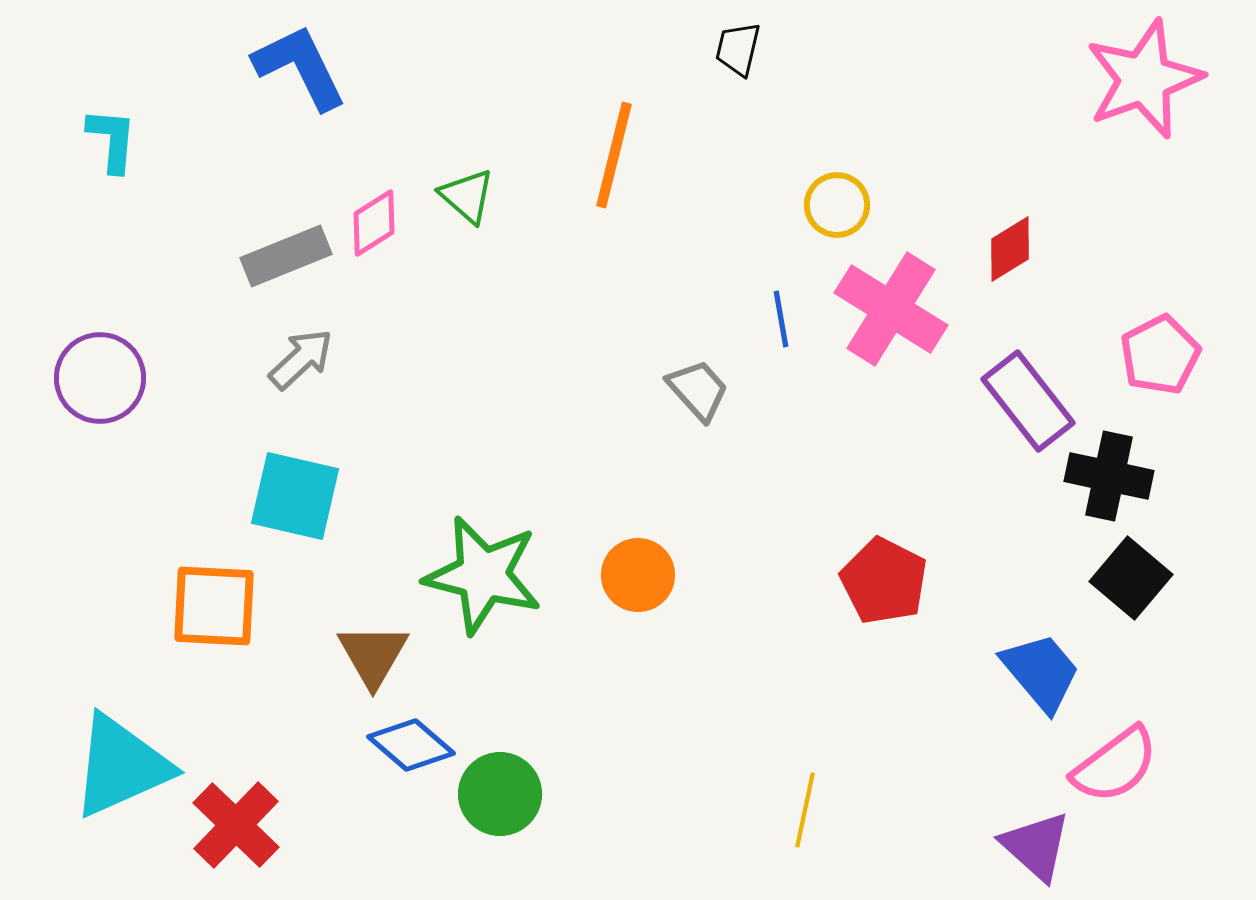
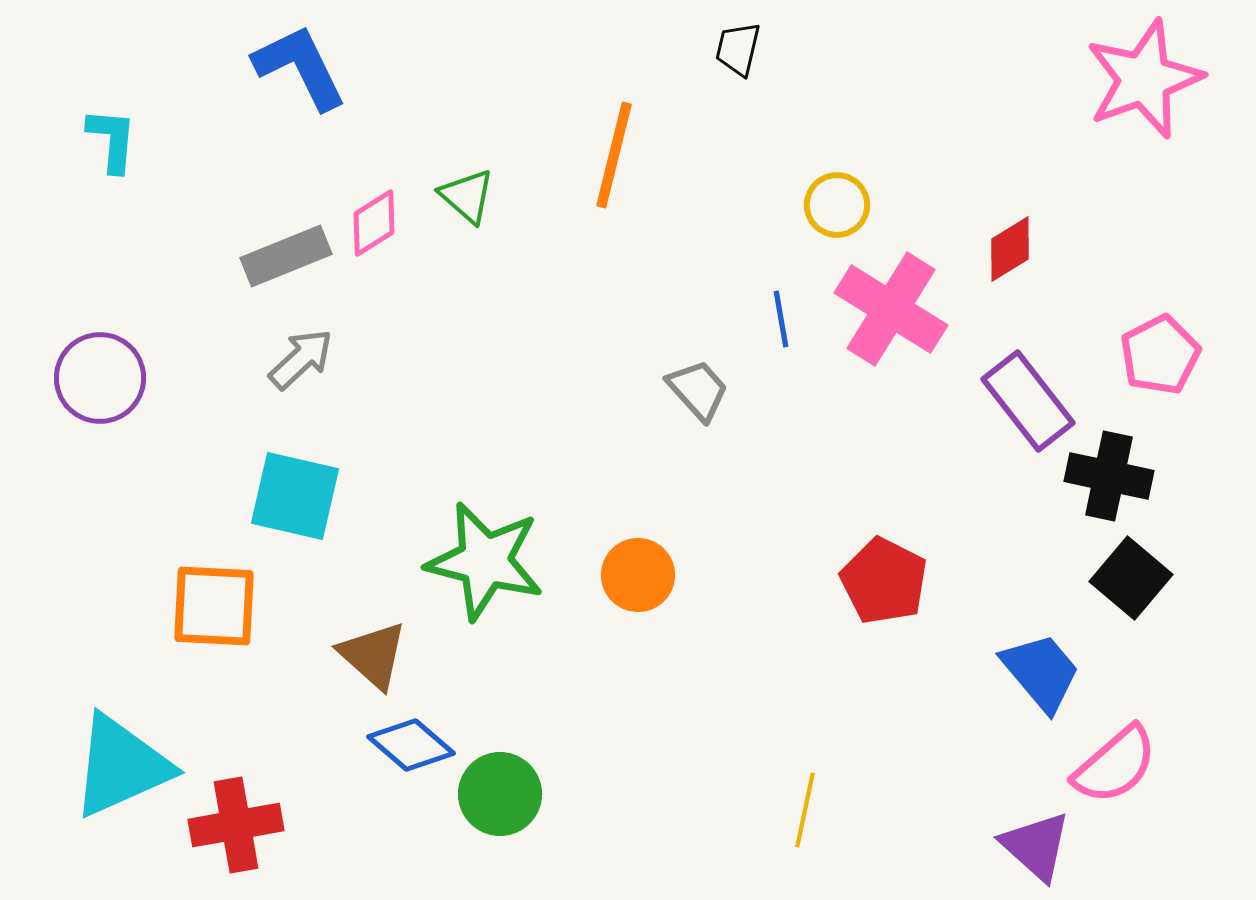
green star: moved 2 px right, 14 px up
brown triangle: rotated 18 degrees counterclockwise
pink semicircle: rotated 4 degrees counterclockwise
red cross: rotated 36 degrees clockwise
